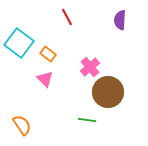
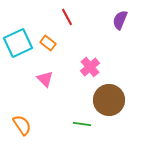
purple semicircle: rotated 18 degrees clockwise
cyan square: moved 1 px left; rotated 28 degrees clockwise
orange rectangle: moved 11 px up
brown circle: moved 1 px right, 8 px down
green line: moved 5 px left, 4 px down
